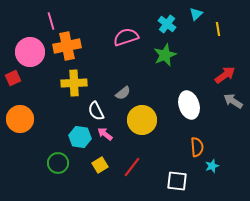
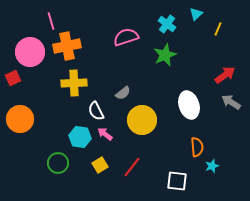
yellow line: rotated 32 degrees clockwise
gray arrow: moved 2 px left, 1 px down
